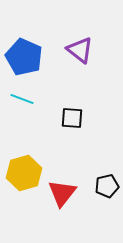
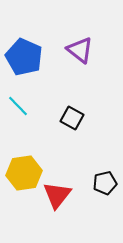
cyan line: moved 4 px left, 7 px down; rotated 25 degrees clockwise
black square: rotated 25 degrees clockwise
yellow hexagon: rotated 8 degrees clockwise
black pentagon: moved 2 px left, 3 px up
red triangle: moved 5 px left, 2 px down
